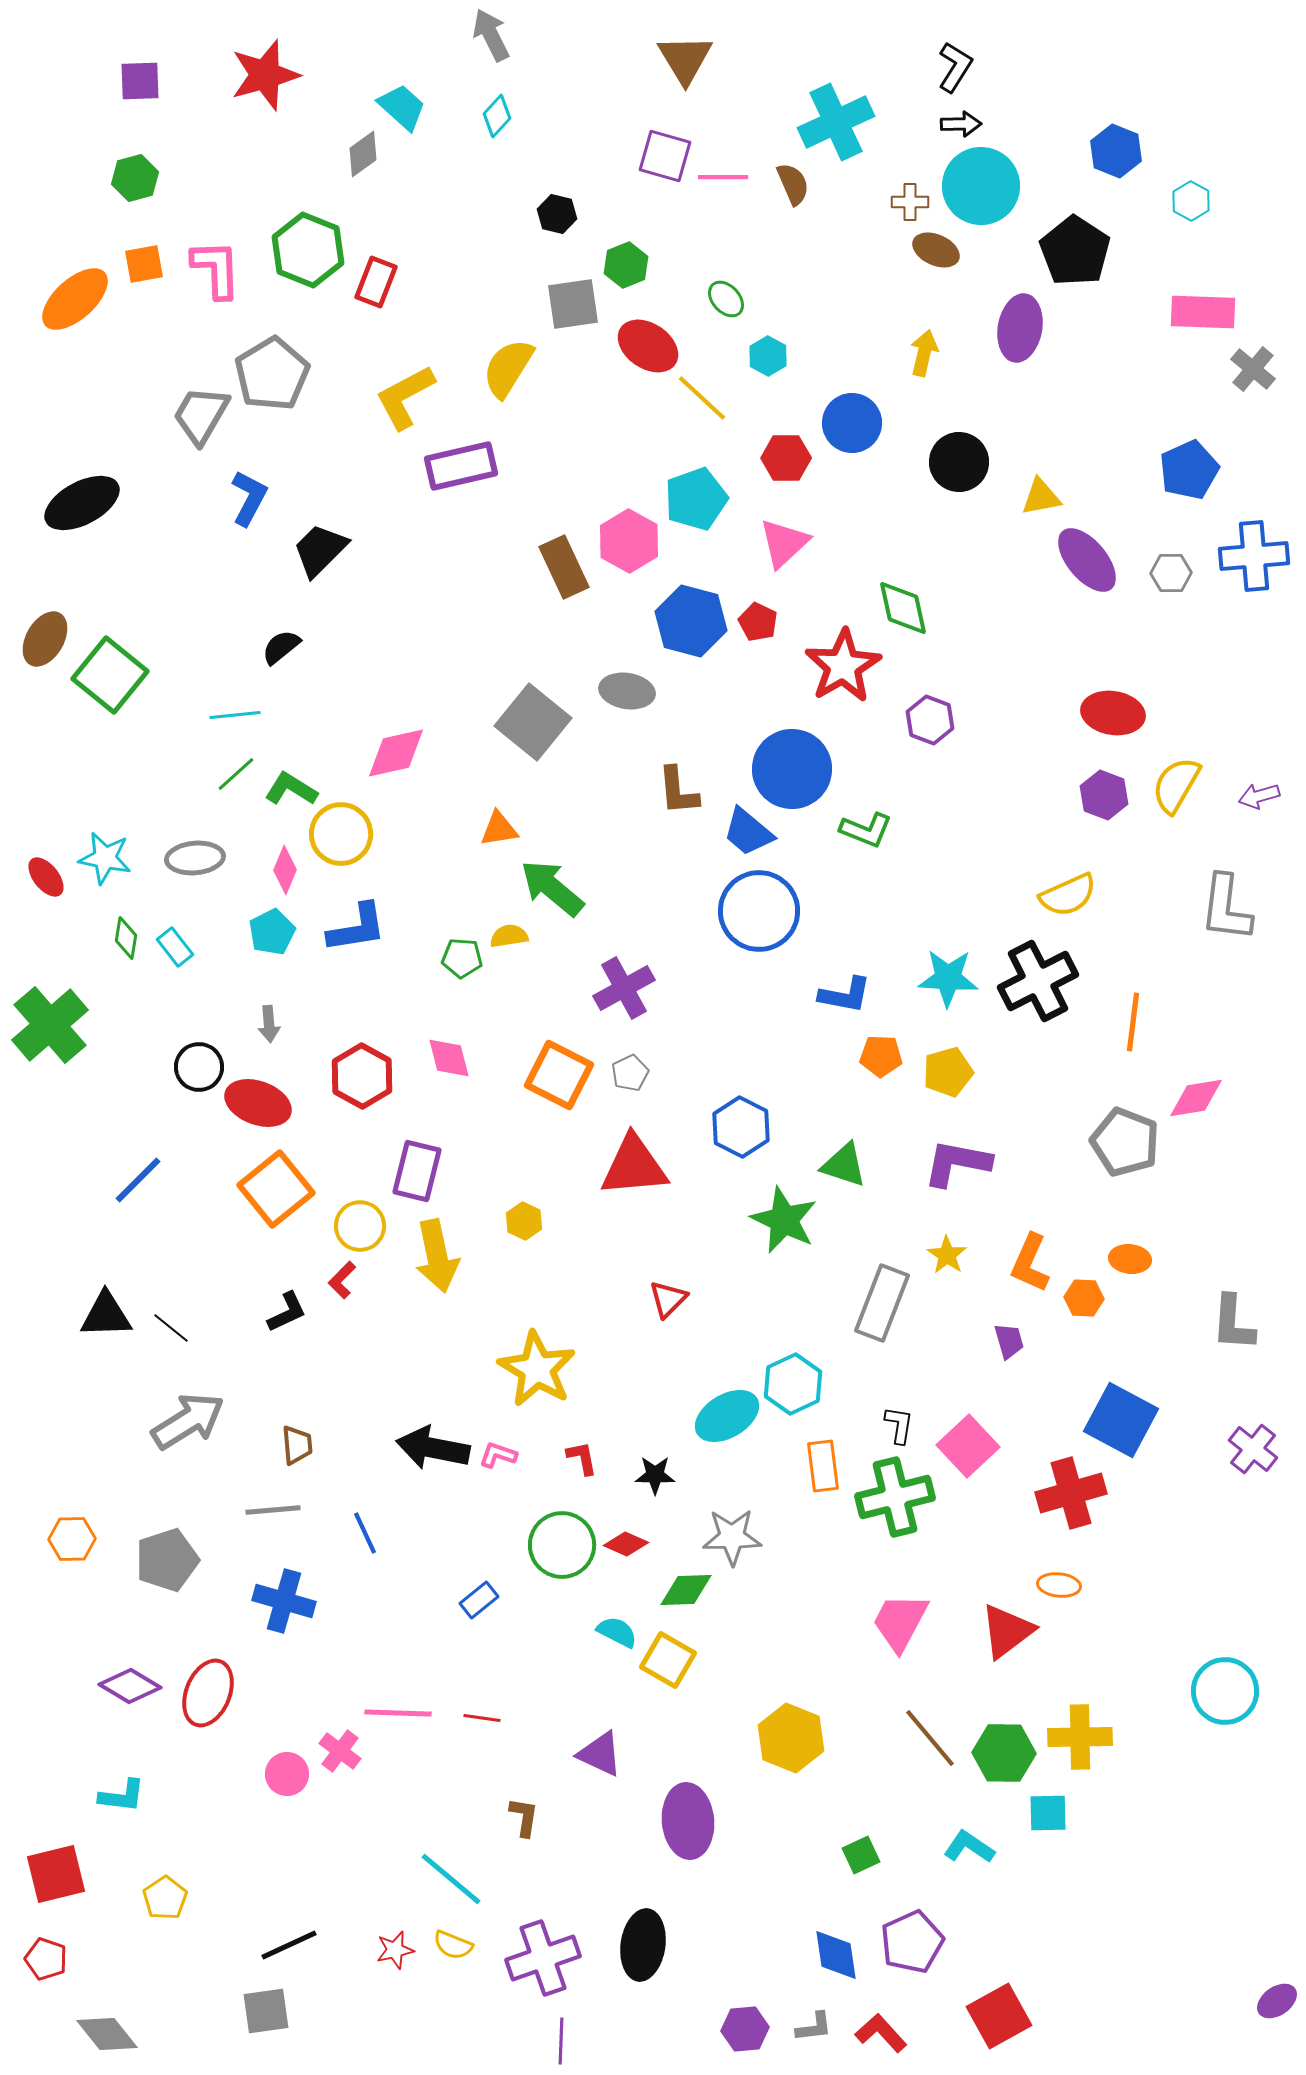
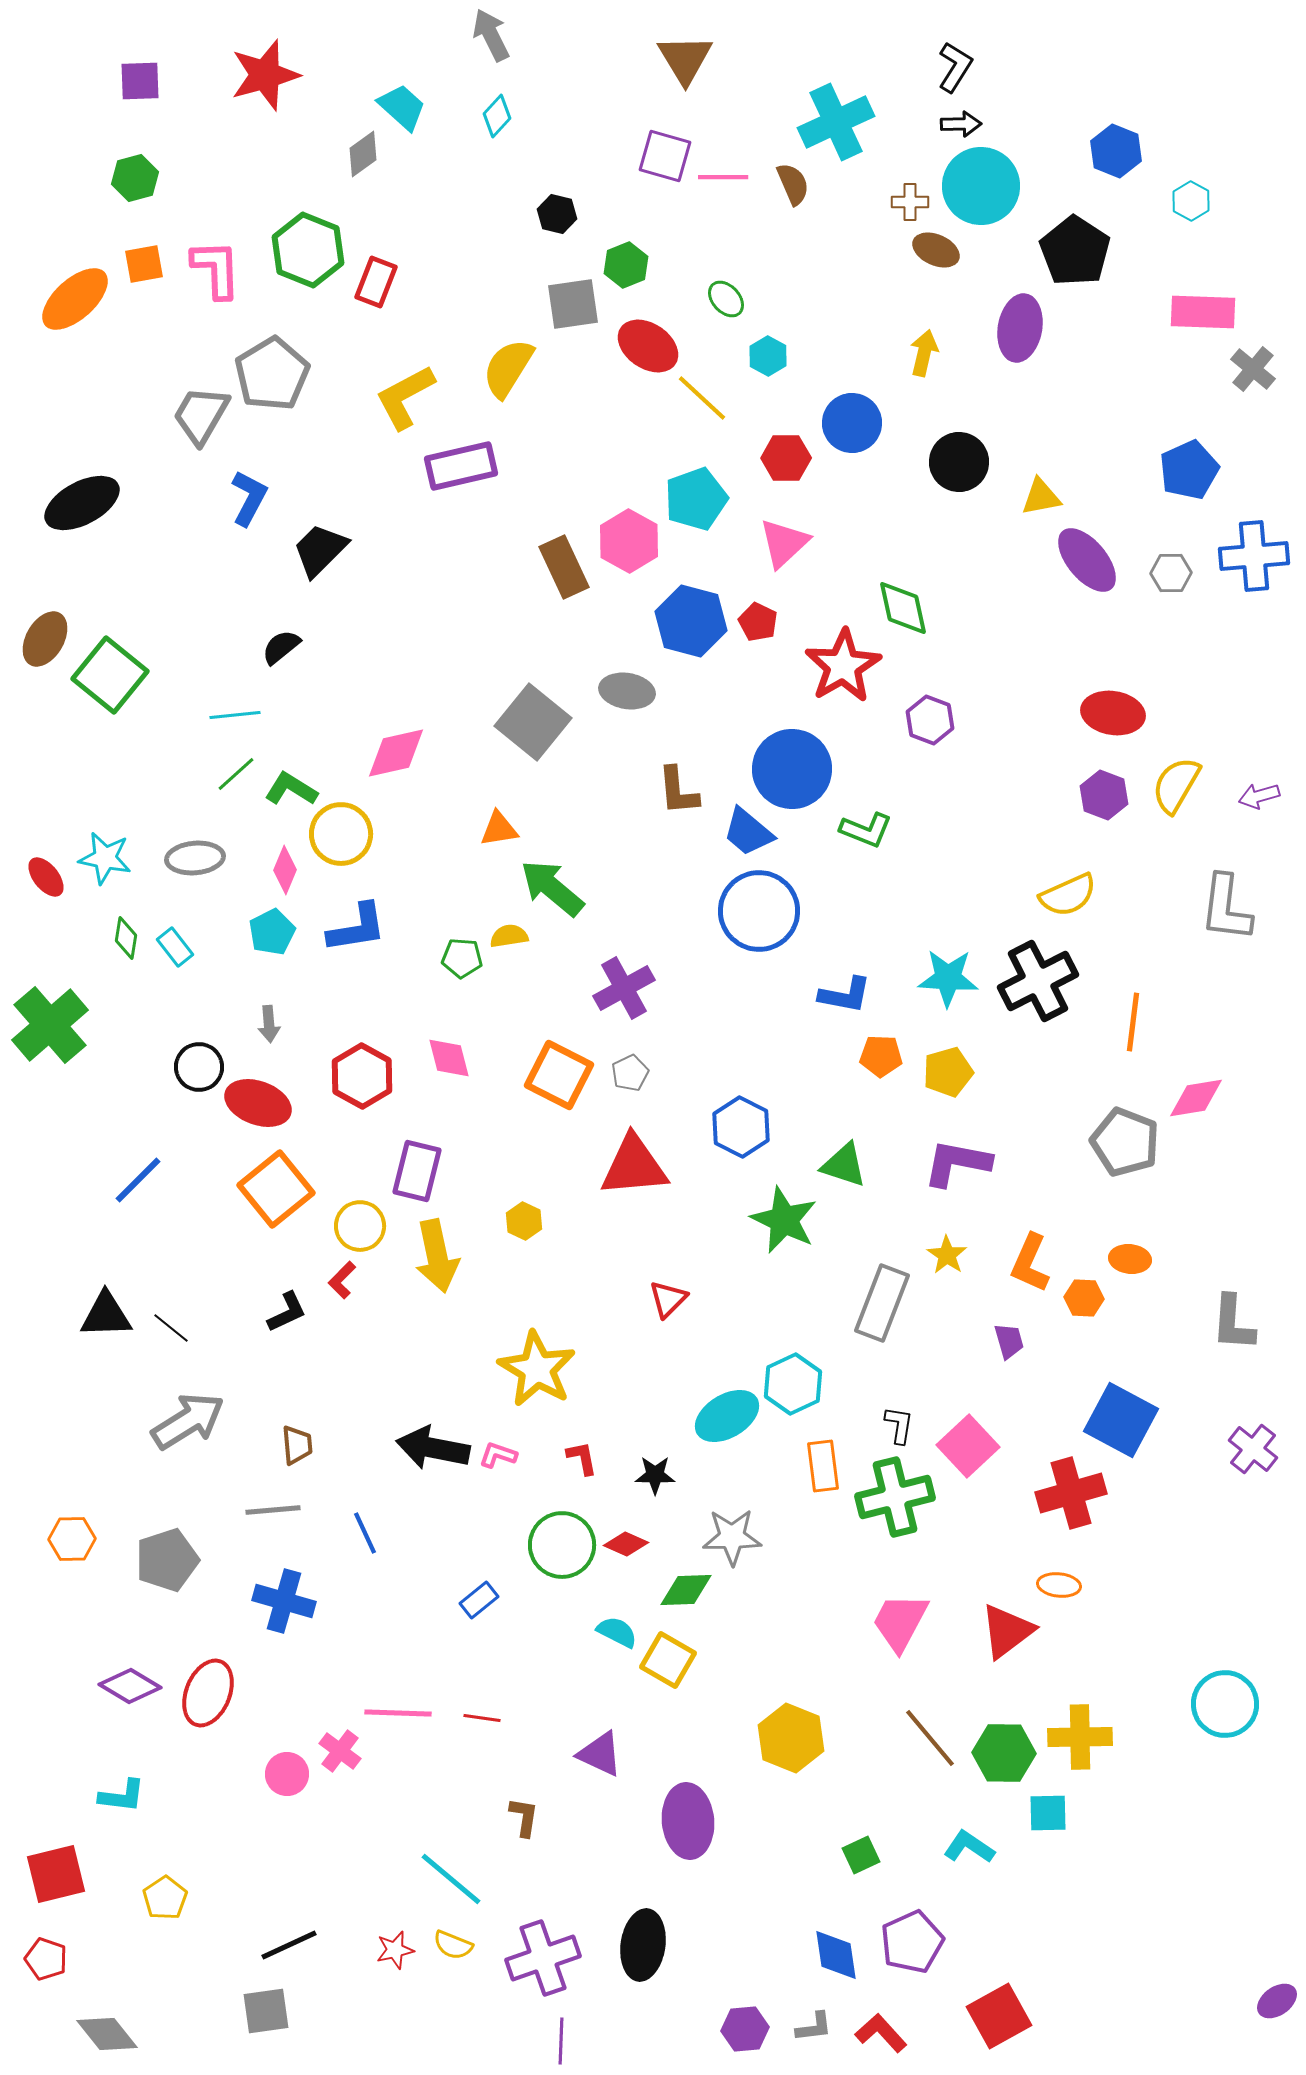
cyan circle at (1225, 1691): moved 13 px down
